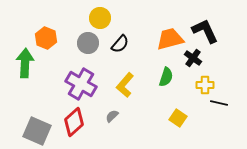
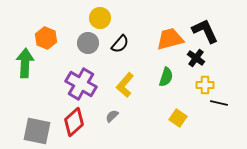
black cross: moved 3 px right
gray square: rotated 12 degrees counterclockwise
